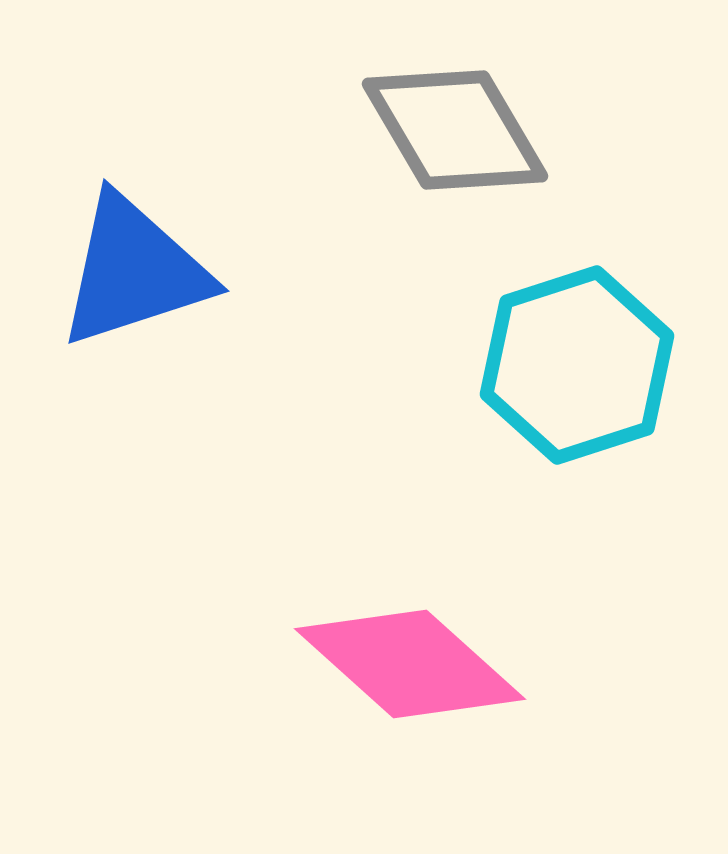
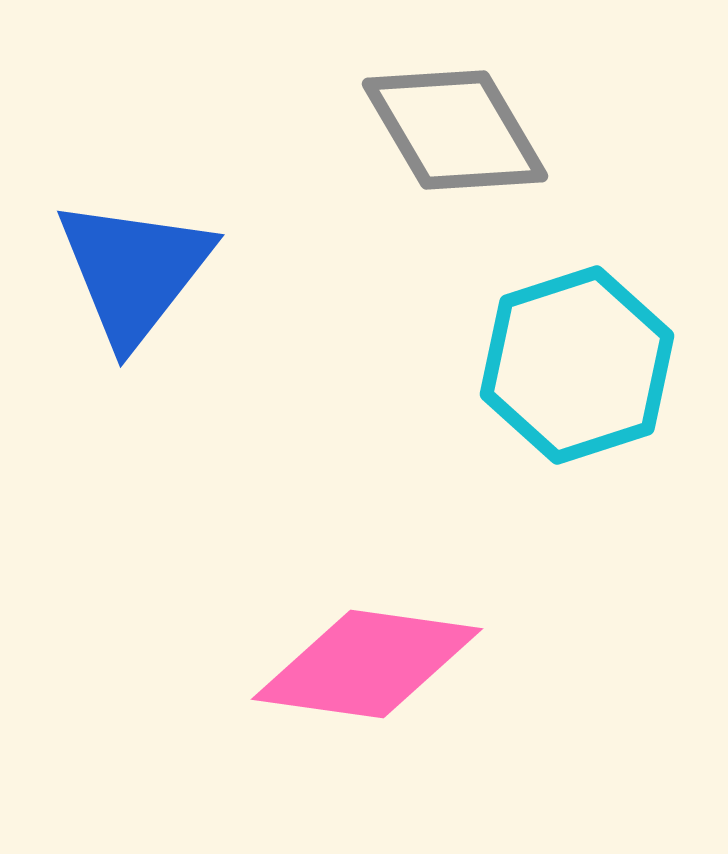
blue triangle: rotated 34 degrees counterclockwise
pink diamond: moved 43 px left; rotated 34 degrees counterclockwise
